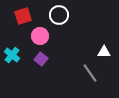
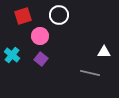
gray line: rotated 42 degrees counterclockwise
